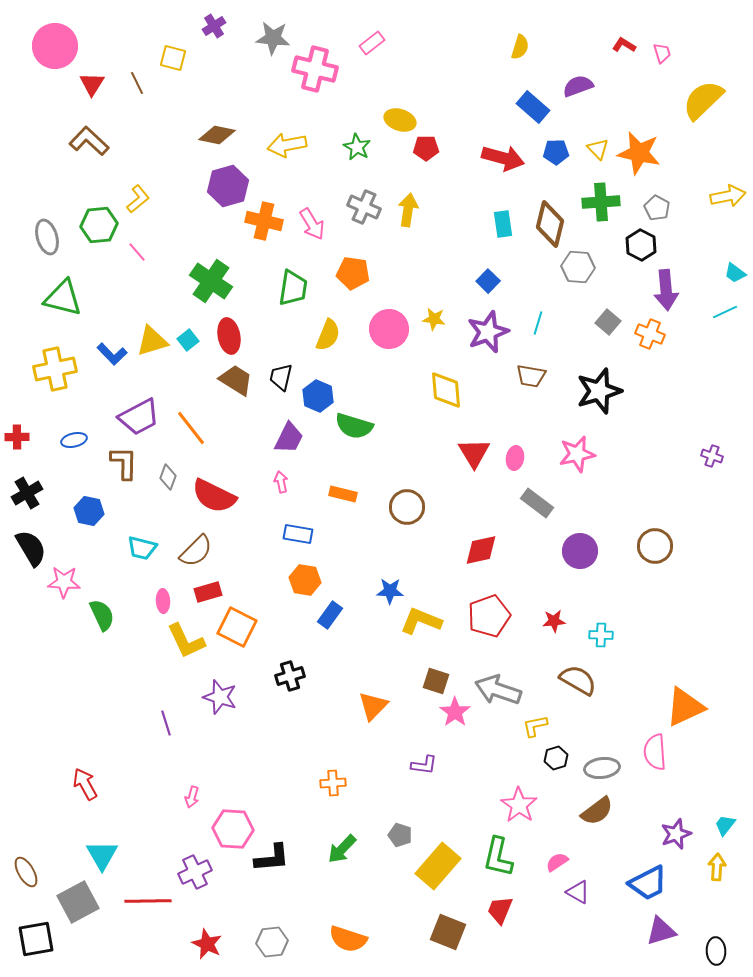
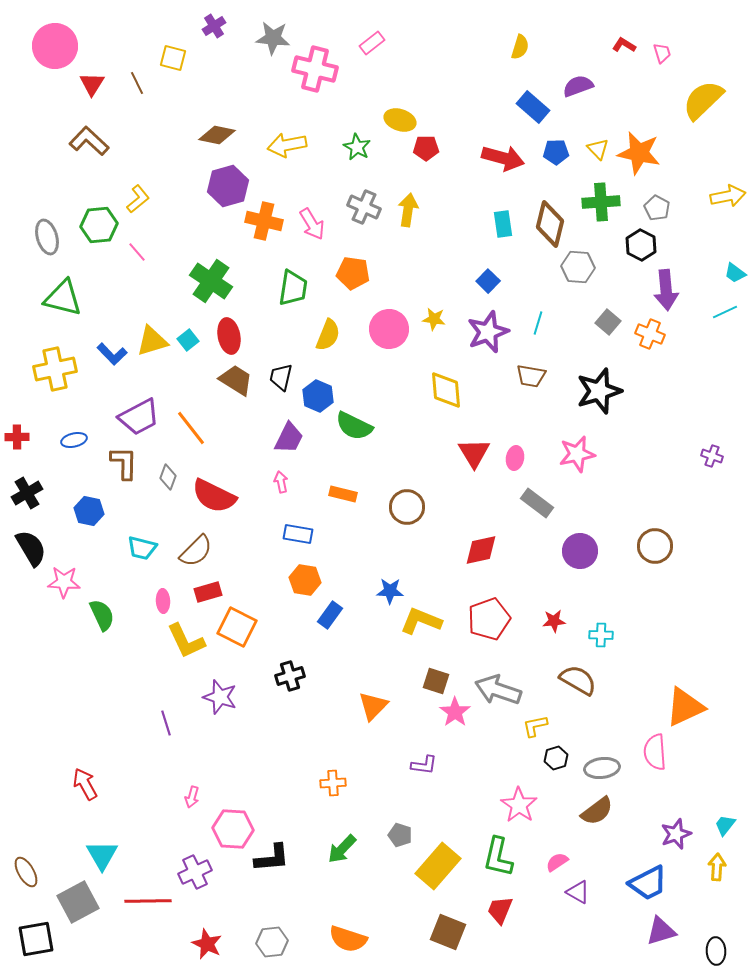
green semicircle at (354, 426): rotated 9 degrees clockwise
red pentagon at (489, 616): moved 3 px down
